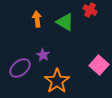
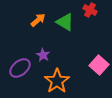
orange arrow: moved 1 px right, 1 px down; rotated 56 degrees clockwise
